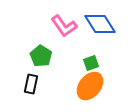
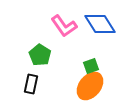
green pentagon: moved 1 px left, 1 px up
green square: moved 3 px down
